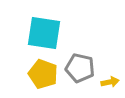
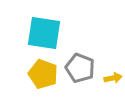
gray pentagon: rotated 8 degrees clockwise
yellow arrow: moved 3 px right, 4 px up
